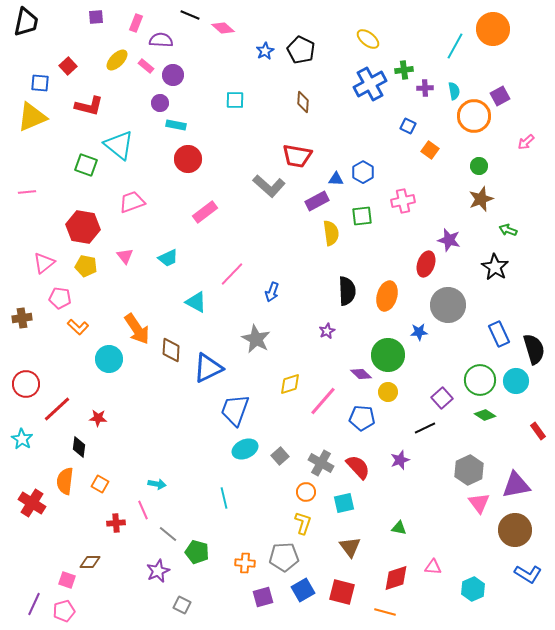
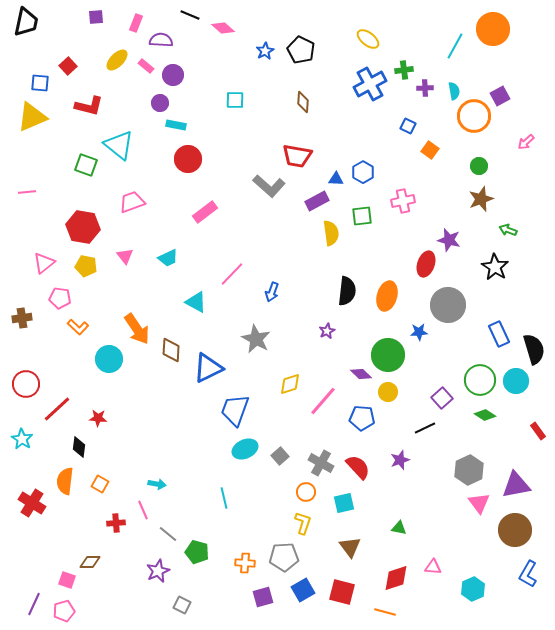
black semicircle at (347, 291): rotated 8 degrees clockwise
blue L-shape at (528, 574): rotated 88 degrees clockwise
